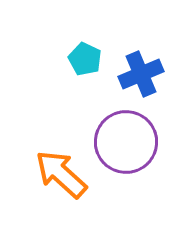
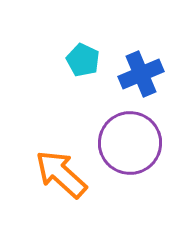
cyan pentagon: moved 2 px left, 1 px down
purple circle: moved 4 px right, 1 px down
